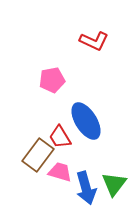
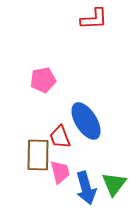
red L-shape: moved 22 px up; rotated 28 degrees counterclockwise
pink pentagon: moved 9 px left
red trapezoid: rotated 10 degrees clockwise
brown rectangle: rotated 36 degrees counterclockwise
pink trapezoid: rotated 60 degrees clockwise
